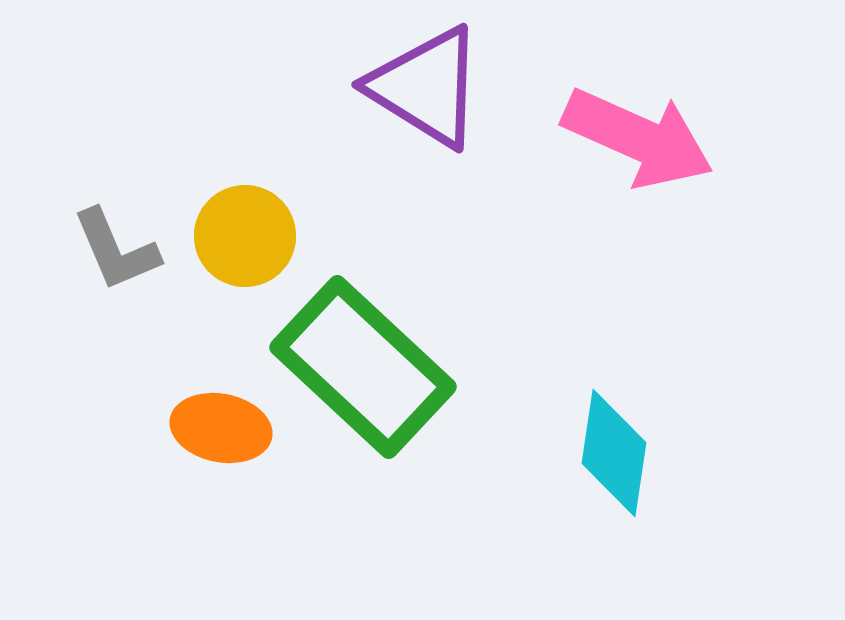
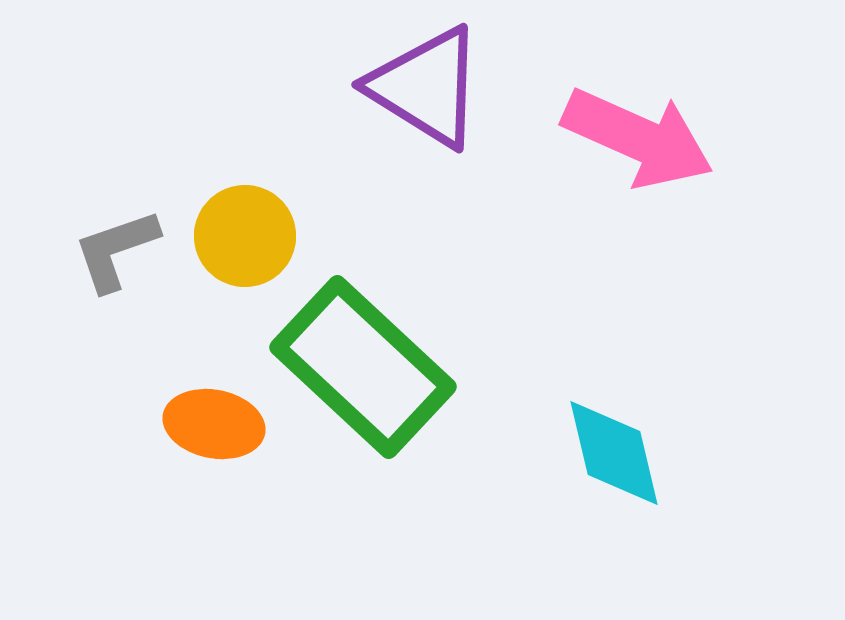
gray L-shape: rotated 94 degrees clockwise
orange ellipse: moved 7 px left, 4 px up
cyan diamond: rotated 22 degrees counterclockwise
